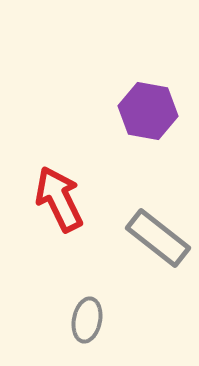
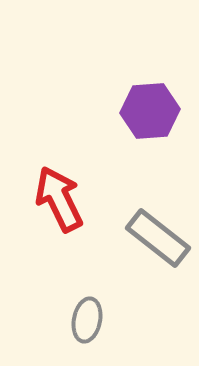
purple hexagon: moved 2 px right; rotated 14 degrees counterclockwise
